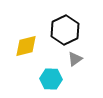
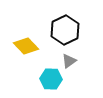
yellow diamond: rotated 60 degrees clockwise
gray triangle: moved 6 px left, 2 px down
